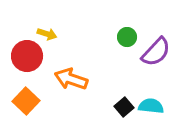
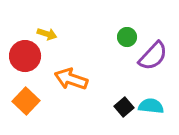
purple semicircle: moved 3 px left, 4 px down
red circle: moved 2 px left
